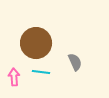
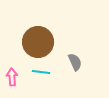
brown circle: moved 2 px right, 1 px up
pink arrow: moved 2 px left
